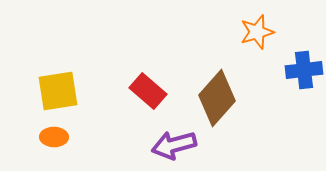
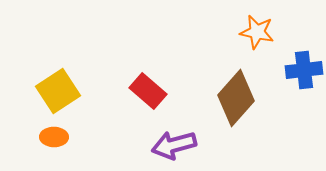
orange star: rotated 28 degrees clockwise
yellow square: rotated 24 degrees counterclockwise
brown diamond: moved 19 px right
